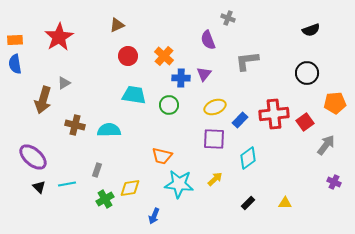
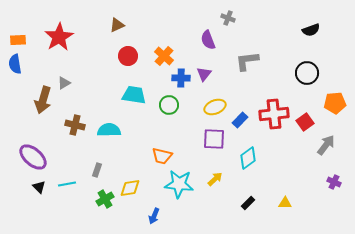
orange rectangle: moved 3 px right
